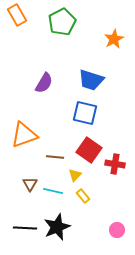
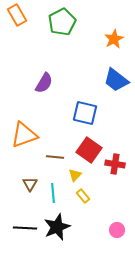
blue trapezoid: moved 25 px right; rotated 20 degrees clockwise
cyan line: moved 2 px down; rotated 72 degrees clockwise
